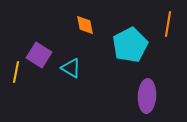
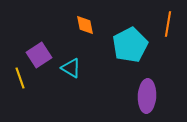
purple square: rotated 25 degrees clockwise
yellow line: moved 4 px right, 6 px down; rotated 30 degrees counterclockwise
